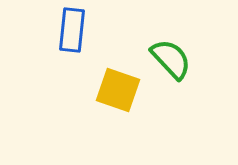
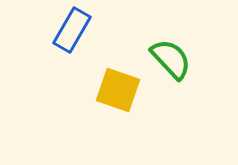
blue rectangle: rotated 24 degrees clockwise
